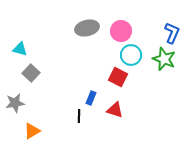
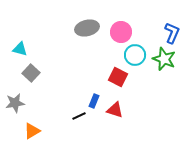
pink circle: moved 1 px down
cyan circle: moved 4 px right
blue rectangle: moved 3 px right, 3 px down
black line: rotated 64 degrees clockwise
